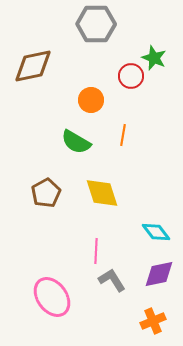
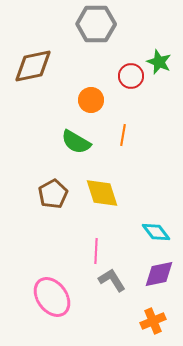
green star: moved 5 px right, 4 px down
brown pentagon: moved 7 px right, 1 px down
